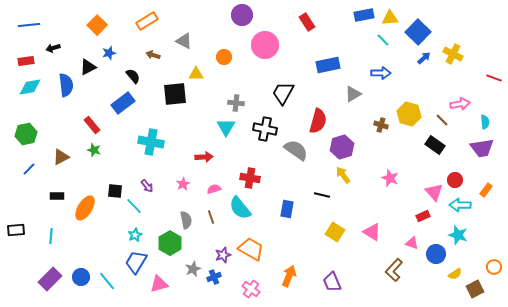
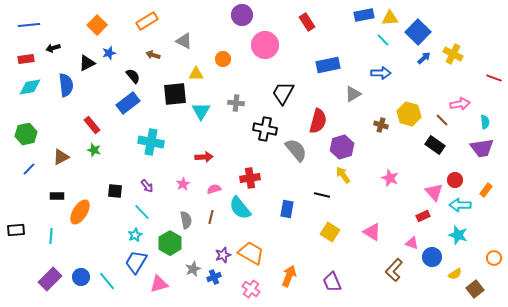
orange circle at (224, 57): moved 1 px left, 2 px down
red rectangle at (26, 61): moved 2 px up
black triangle at (88, 67): moved 1 px left, 4 px up
blue rectangle at (123, 103): moved 5 px right
cyan triangle at (226, 127): moved 25 px left, 16 px up
gray semicircle at (296, 150): rotated 15 degrees clockwise
red cross at (250, 178): rotated 18 degrees counterclockwise
cyan line at (134, 206): moved 8 px right, 6 px down
orange ellipse at (85, 208): moved 5 px left, 4 px down
brown line at (211, 217): rotated 32 degrees clockwise
yellow square at (335, 232): moved 5 px left
orange trapezoid at (251, 249): moved 4 px down
blue circle at (436, 254): moved 4 px left, 3 px down
orange circle at (494, 267): moved 9 px up
brown square at (475, 289): rotated 12 degrees counterclockwise
